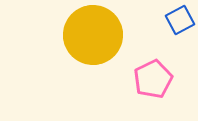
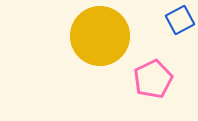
yellow circle: moved 7 px right, 1 px down
